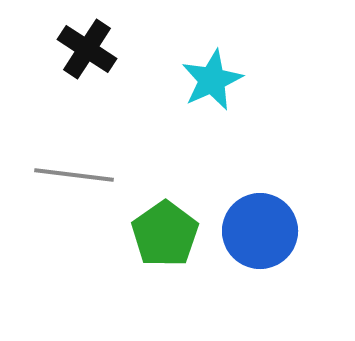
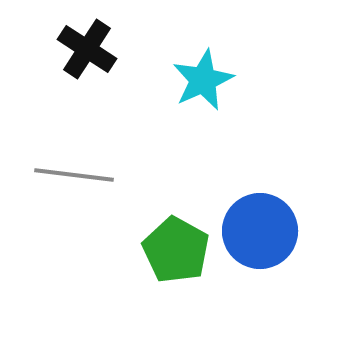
cyan star: moved 9 px left
green pentagon: moved 11 px right, 16 px down; rotated 8 degrees counterclockwise
